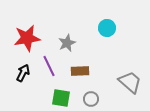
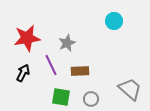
cyan circle: moved 7 px right, 7 px up
purple line: moved 2 px right, 1 px up
gray trapezoid: moved 7 px down
green square: moved 1 px up
